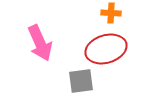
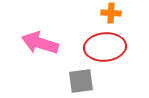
pink arrow: rotated 132 degrees clockwise
red ellipse: moved 1 px left, 2 px up; rotated 12 degrees clockwise
